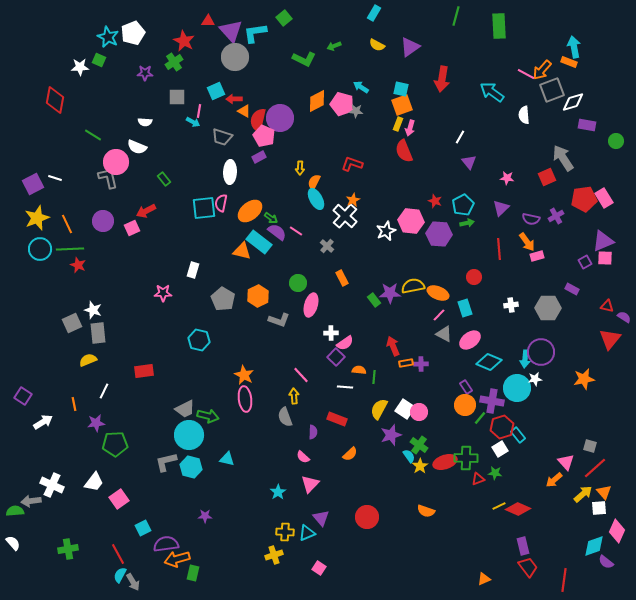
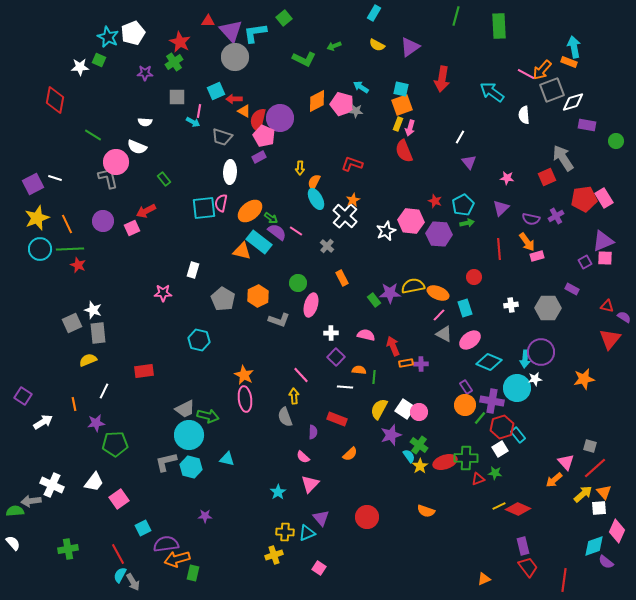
red star at (184, 41): moved 4 px left, 1 px down
pink semicircle at (345, 343): moved 21 px right, 8 px up; rotated 132 degrees counterclockwise
